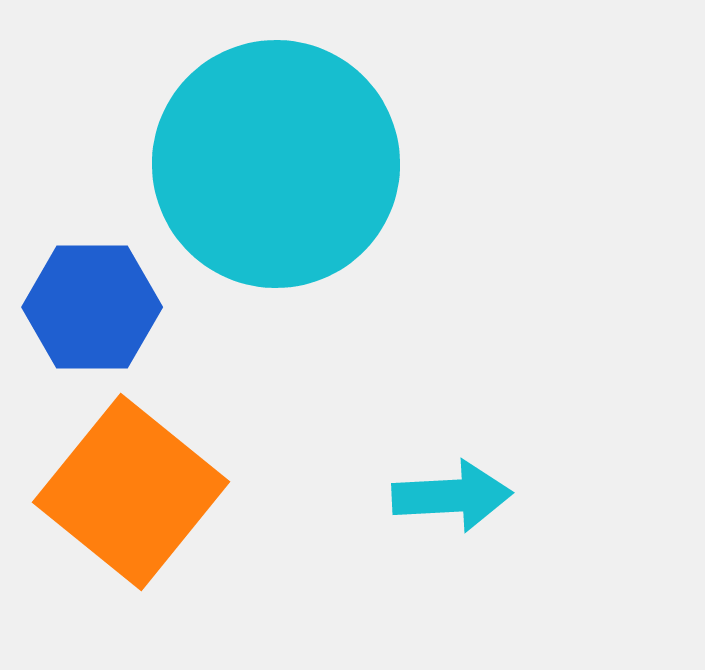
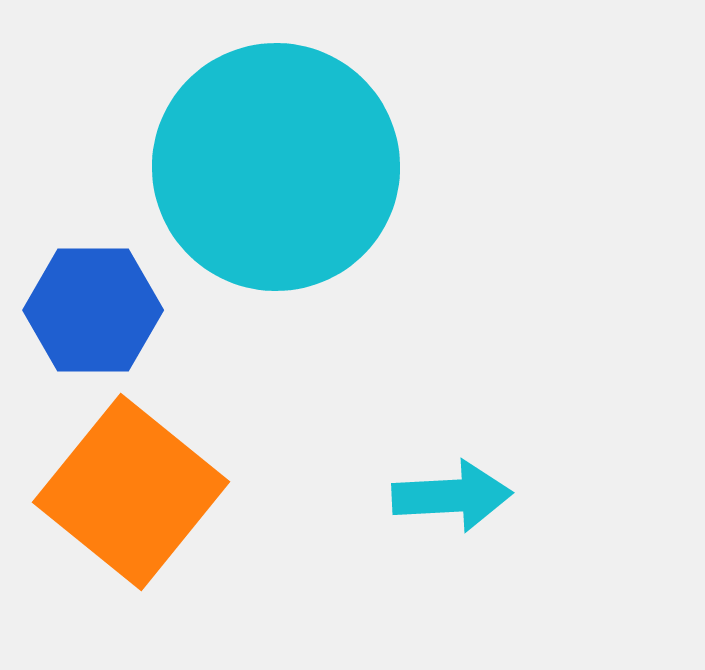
cyan circle: moved 3 px down
blue hexagon: moved 1 px right, 3 px down
